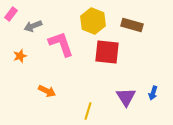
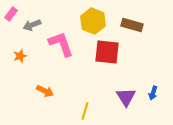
gray arrow: moved 1 px left, 1 px up
orange arrow: moved 2 px left
yellow line: moved 3 px left
